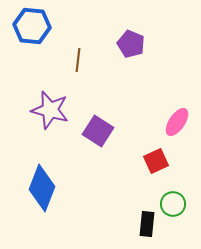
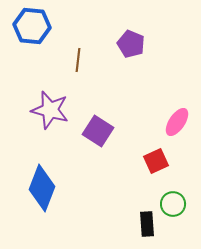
black rectangle: rotated 10 degrees counterclockwise
